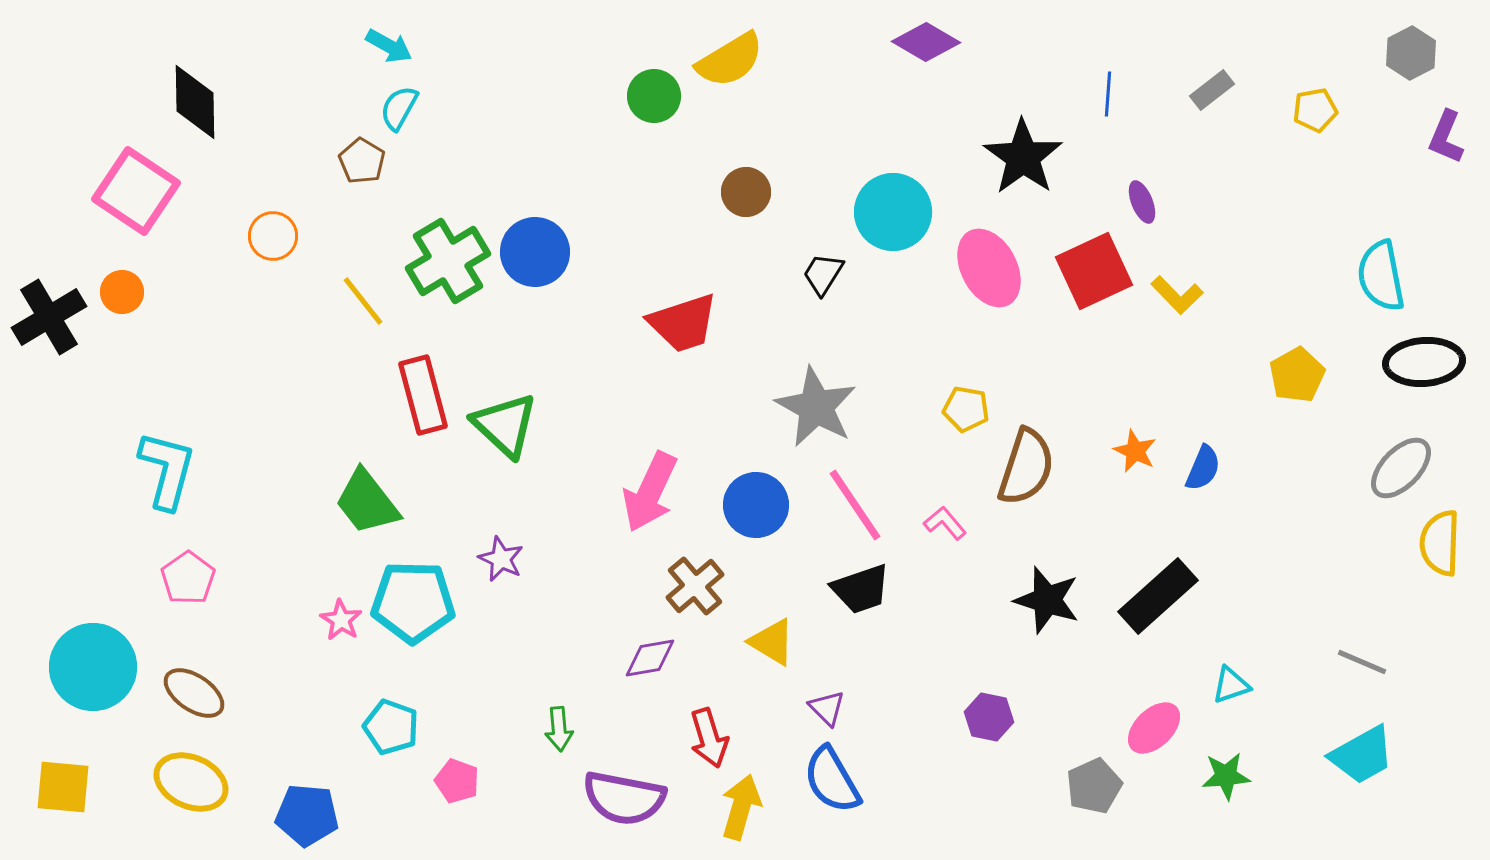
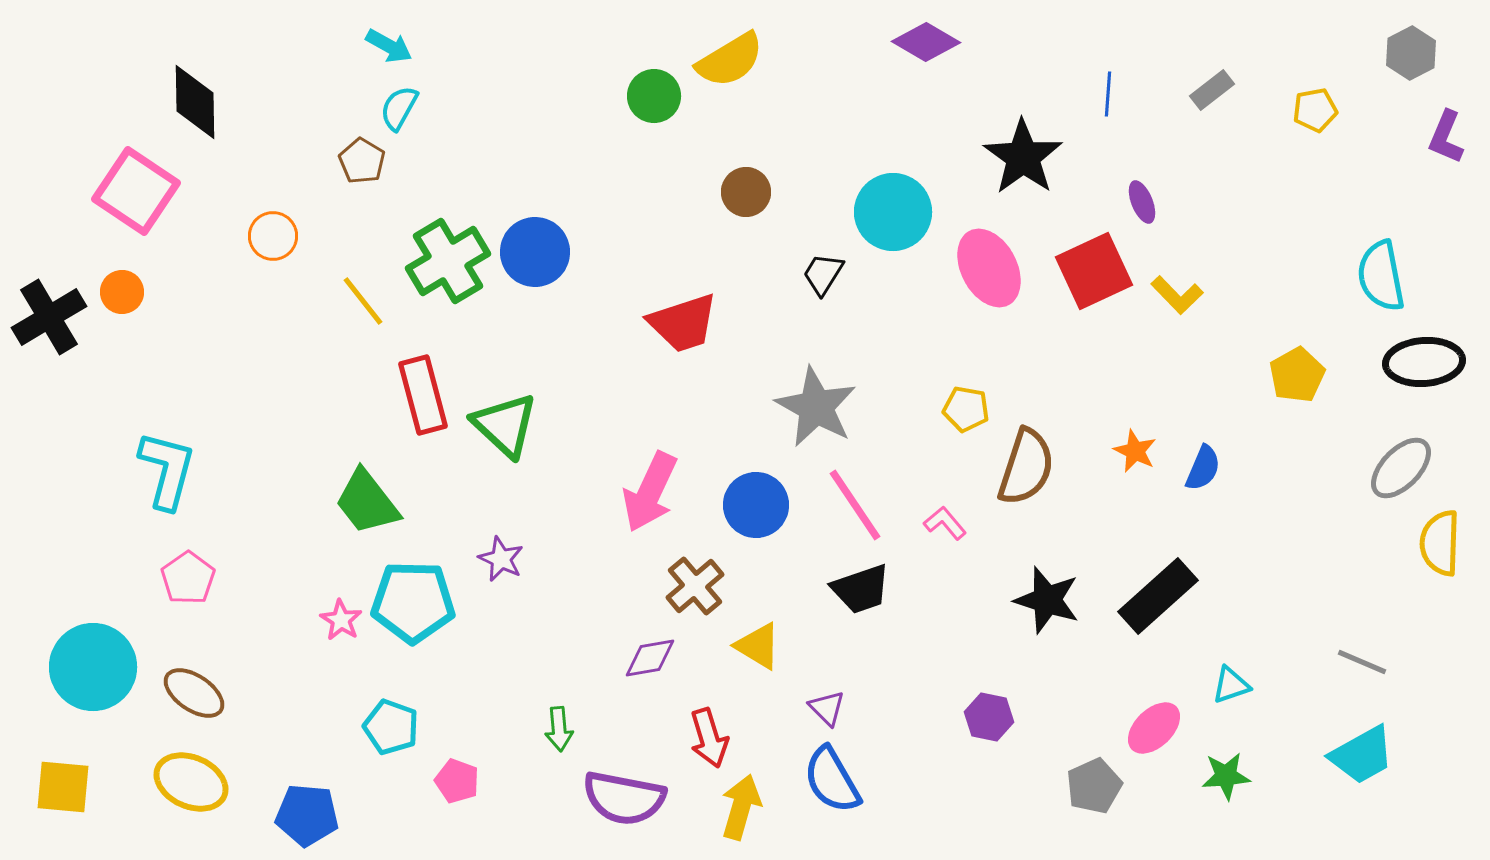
yellow triangle at (772, 642): moved 14 px left, 4 px down
